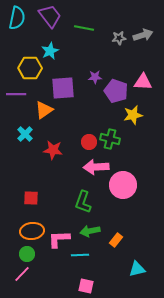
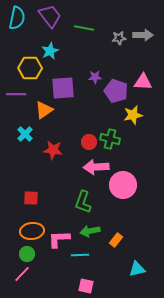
gray arrow: rotated 18 degrees clockwise
